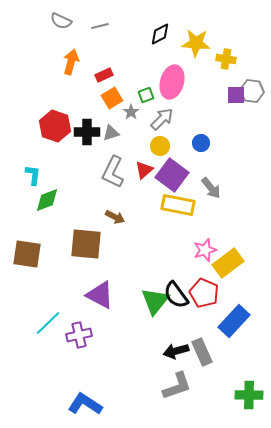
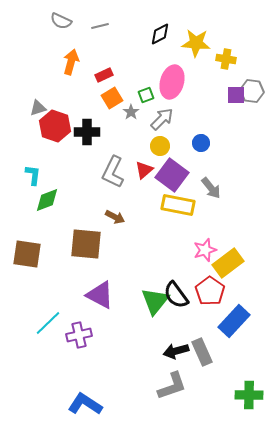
gray triangle at (111, 133): moved 73 px left, 25 px up
red pentagon at (204, 293): moved 6 px right, 2 px up; rotated 12 degrees clockwise
gray L-shape at (177, 386): moved 5 px left
